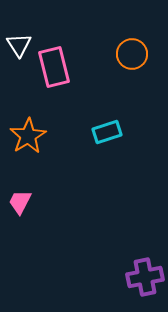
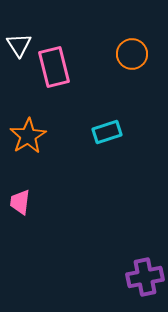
pink trapezoid: rotated 20 degrees counterclockwise
